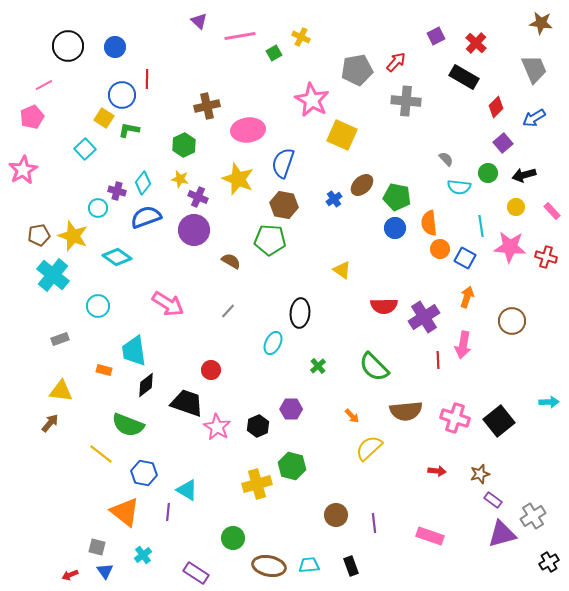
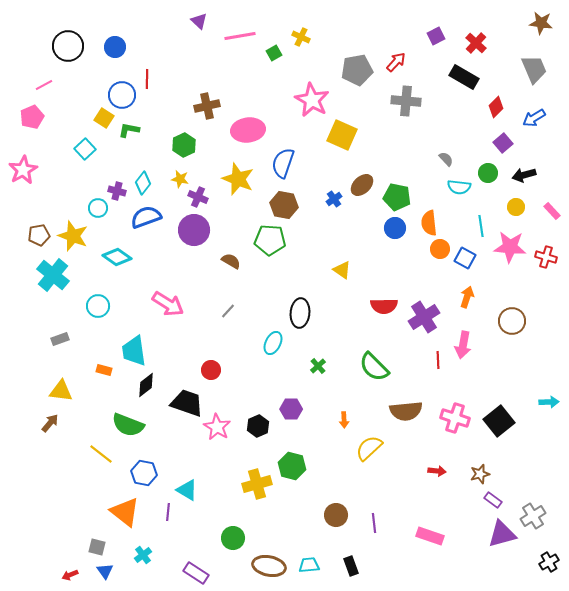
orange arrow at (352, 416): moved 8 px left, 4 px down; rotated 42 degrees clockwise
